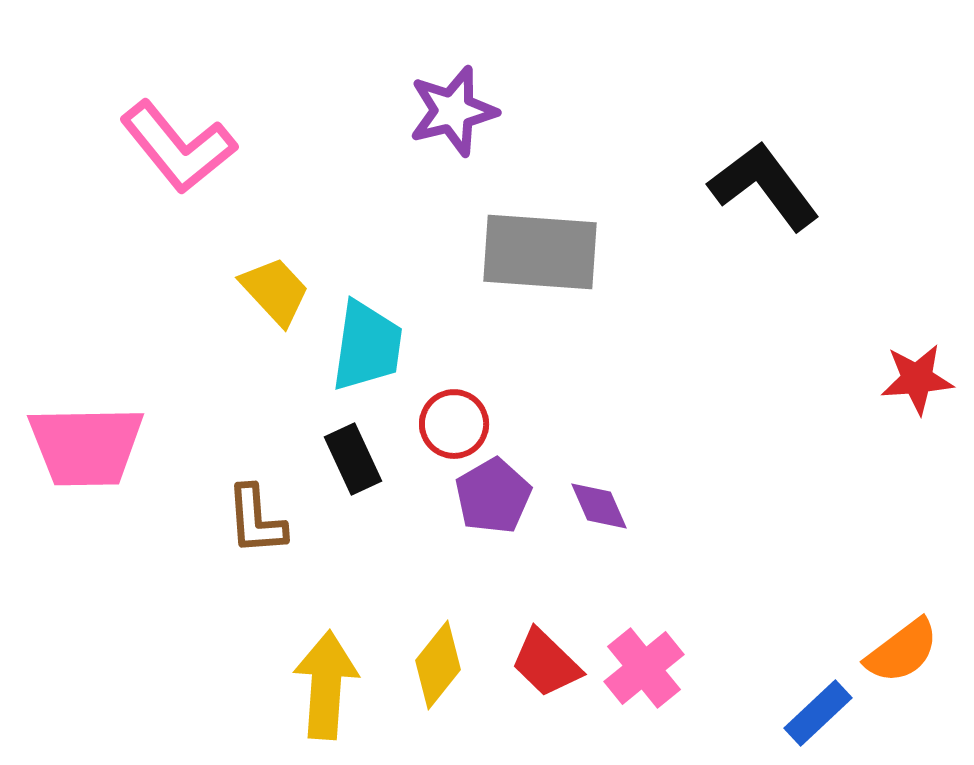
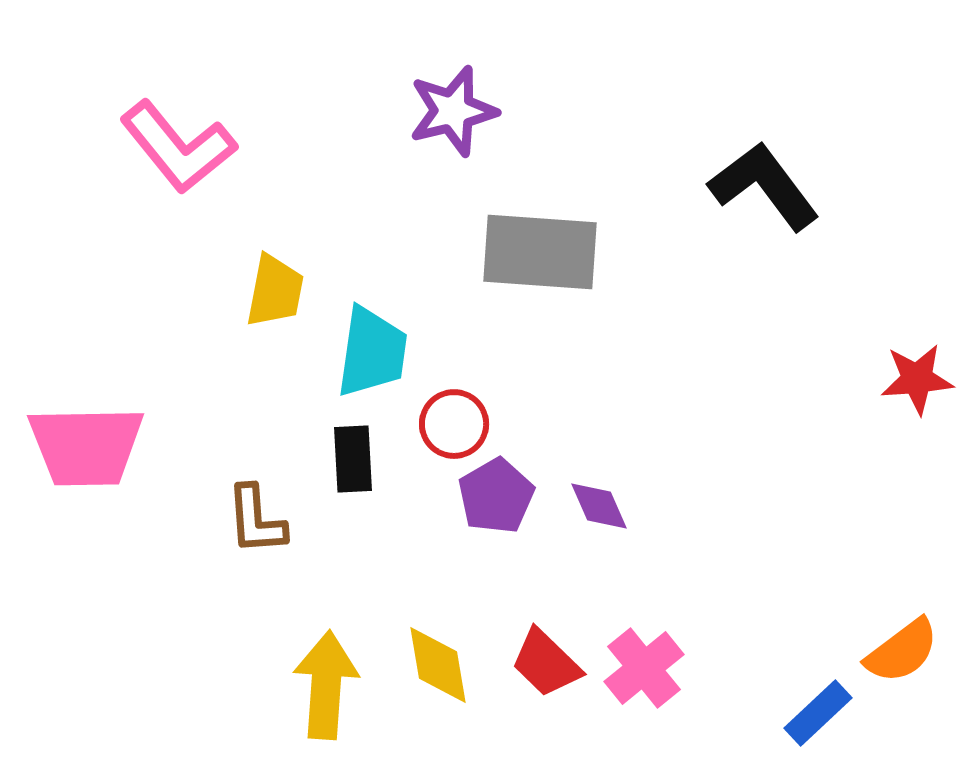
yellow trapezoid: rotated 54 degrees clockwise
cyan trapezoid: moved 5 px right, 6 px down
black rectangle: rotated 22 degrees clockwise
purple pentagon: moved 3 px right
yellow diamond: rotated 48 degrees counterclockwise
